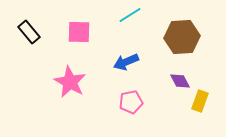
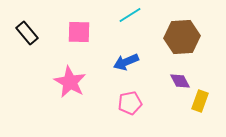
black rectangle: moved 2 px left, 1 px down
pink pentagon: moved 1 px left, 1 px down
